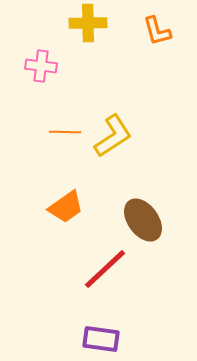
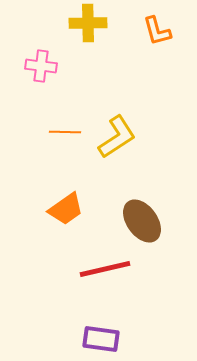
yellow L-shape: moved 4 px right, 1 px down
orange trapezoid: moved 2 px down
brown ellipse: moved 1 px left, 1 px down
red line: rotated 30 degrees clockwise
